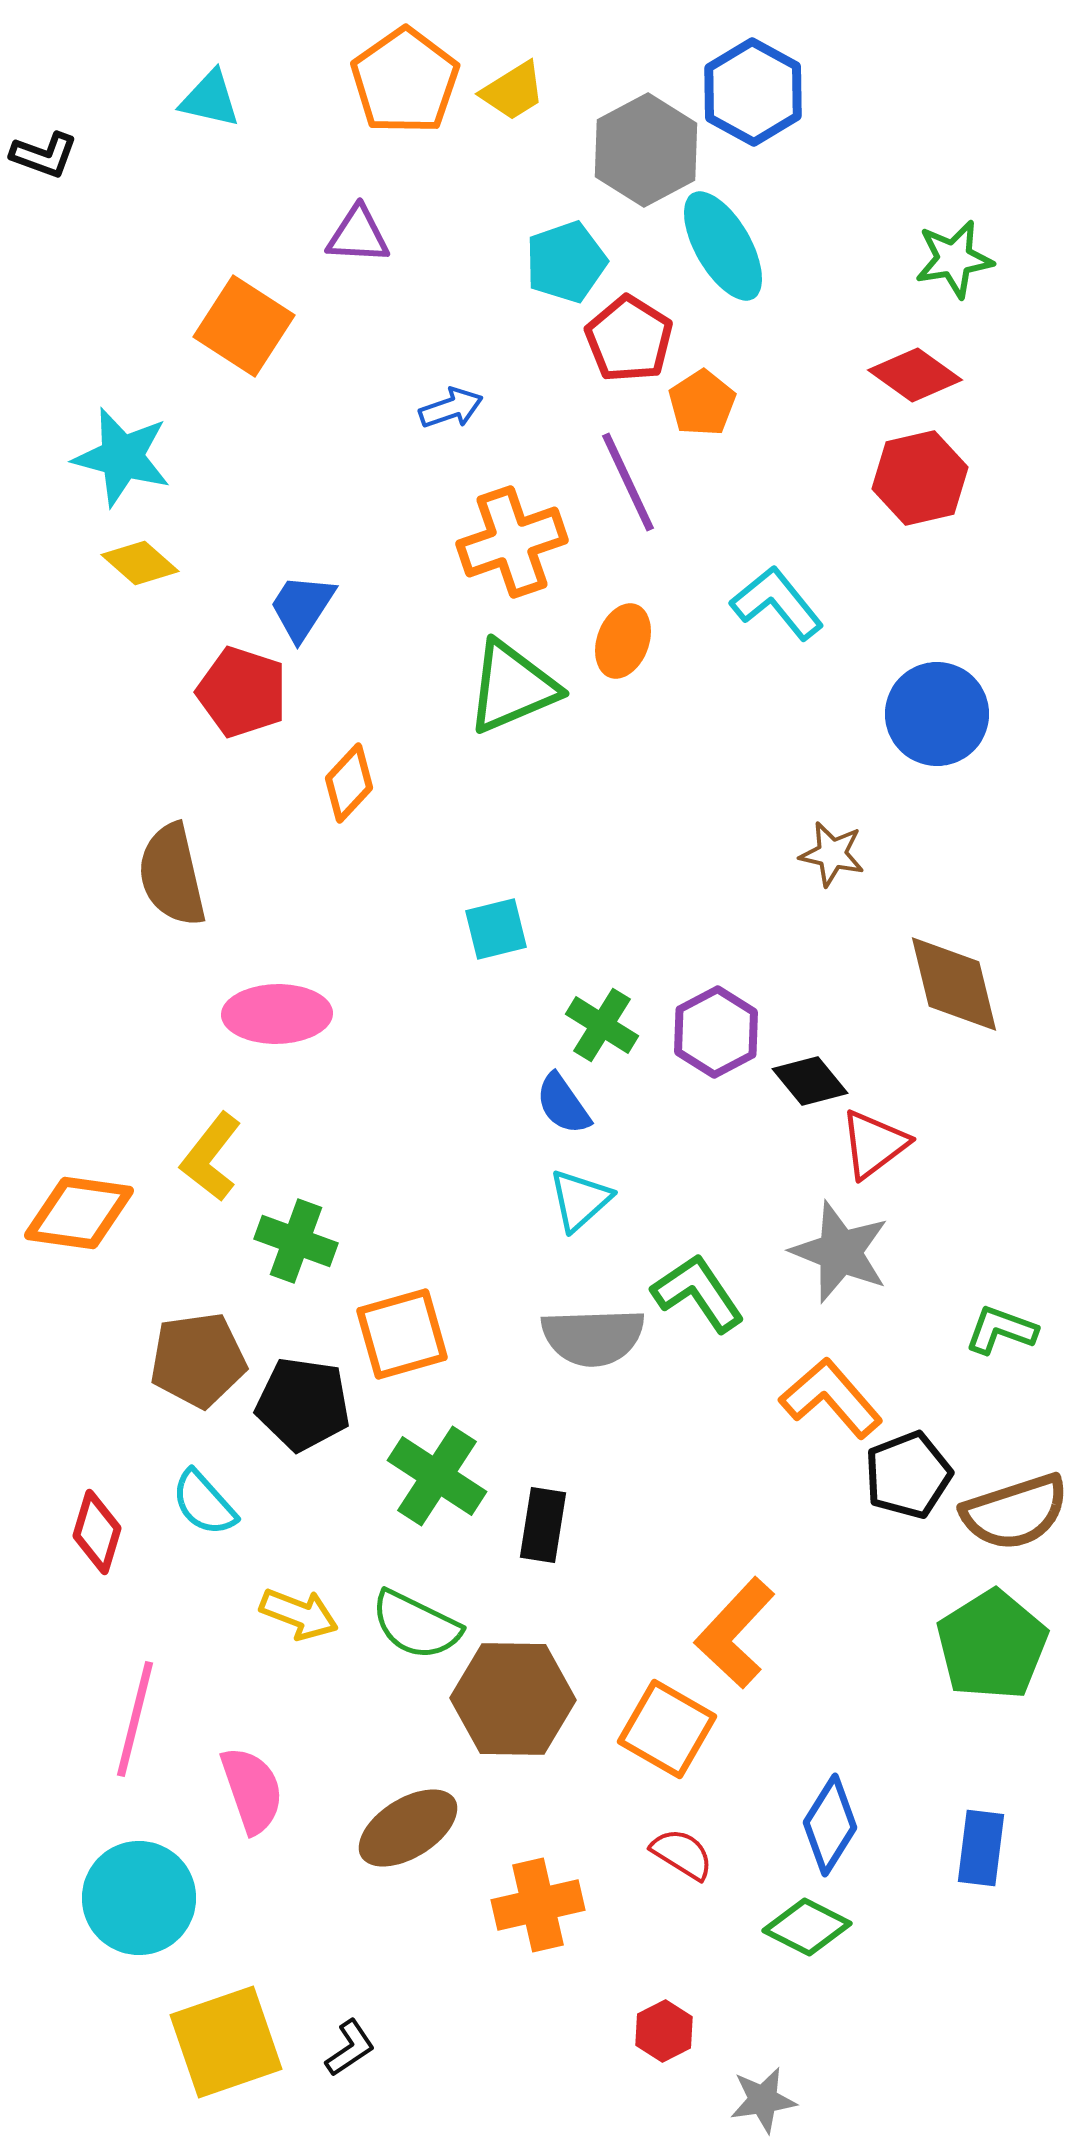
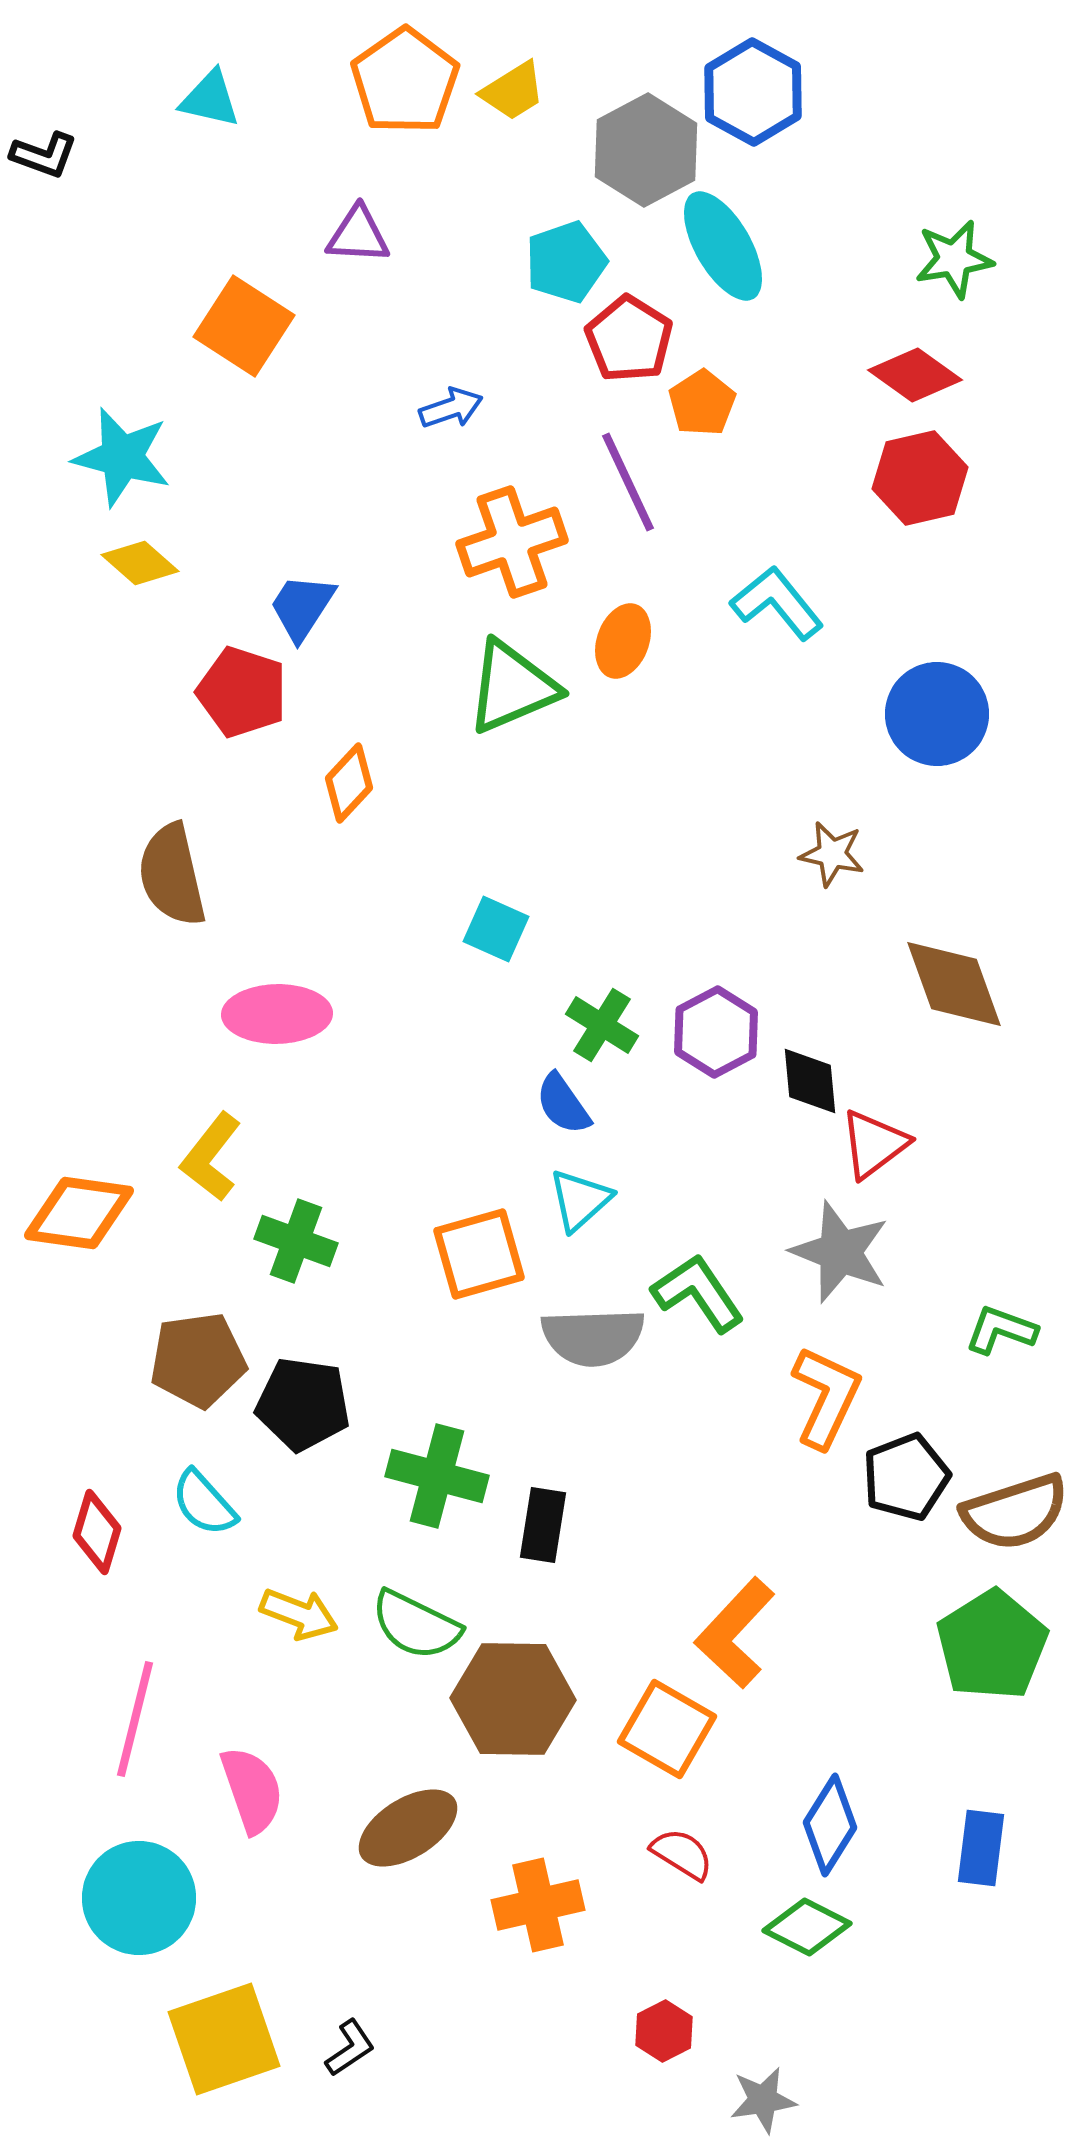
cyan square at (496, 929): rotated 38 degrees clockwise
brown diamond at (954, 984): rotated 6 degrees counterclockwise
black diamond at (810, 1081): rotated 34 degrees clockwise
orange square at (402, 1334): moved 77 px right, 80 px up
orange L-shape at (831, 1398): moved 5 px left, 1 px up; rotated 66 degrees clockwise
black pentagon at (908, 1475): moved 2 px left, 2 px down
green cross at (437, 1476): rotated 18 degrees counterclockwise
yellow square at (226, 2042): moved 2 px left, 3 px up
